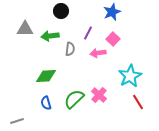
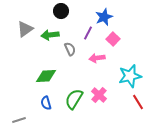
blue star: moved 8 px left, 5 px down
gray triangle: rotated 36 degrees counterclockwise
green arrow: moved 1 px up
gray semicircle: rotated 32 degrees counterclockwise
pink arrow: moved 1 px left, 5 px down
cyan star: rotated 15 degrees clockwise
green semicircle: rotated 15 degrees counterclockwise
gray line: moved 2 px right, 1 px up
